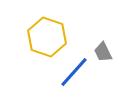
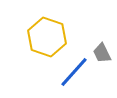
gray trapezoid: moved 1 px left, 1 px down
